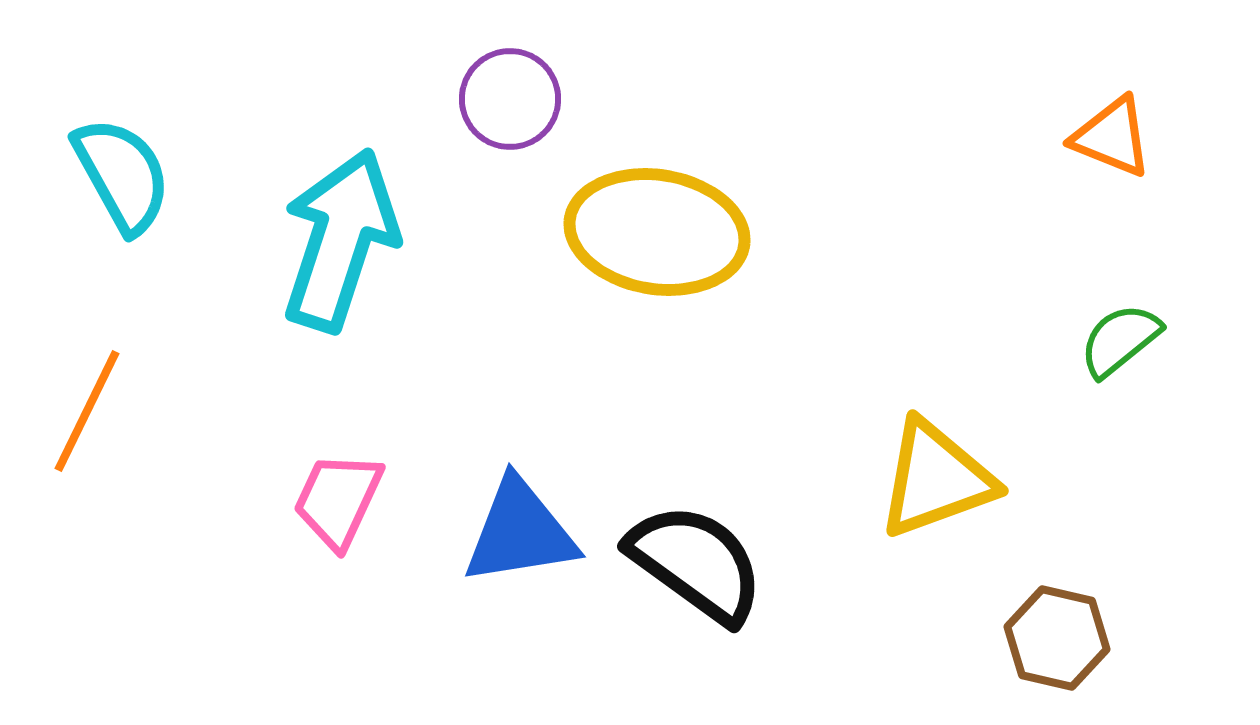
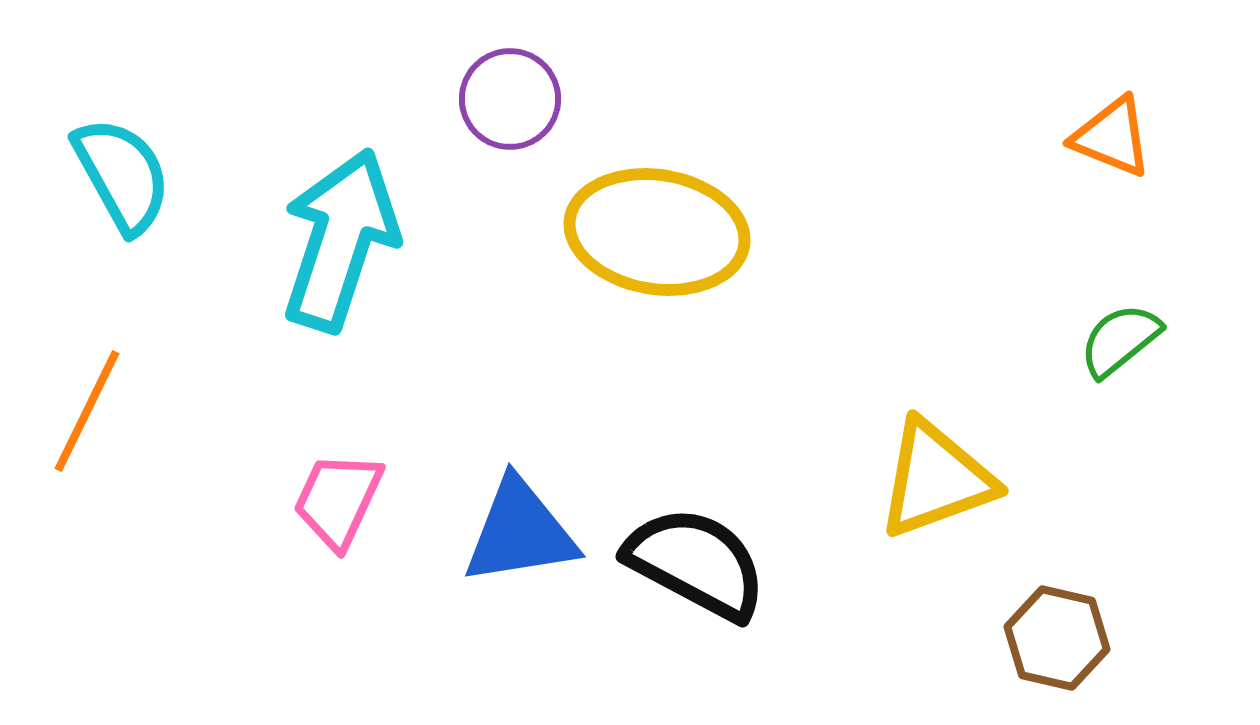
black semicircle: rotated 8 degrees counterclockwise
